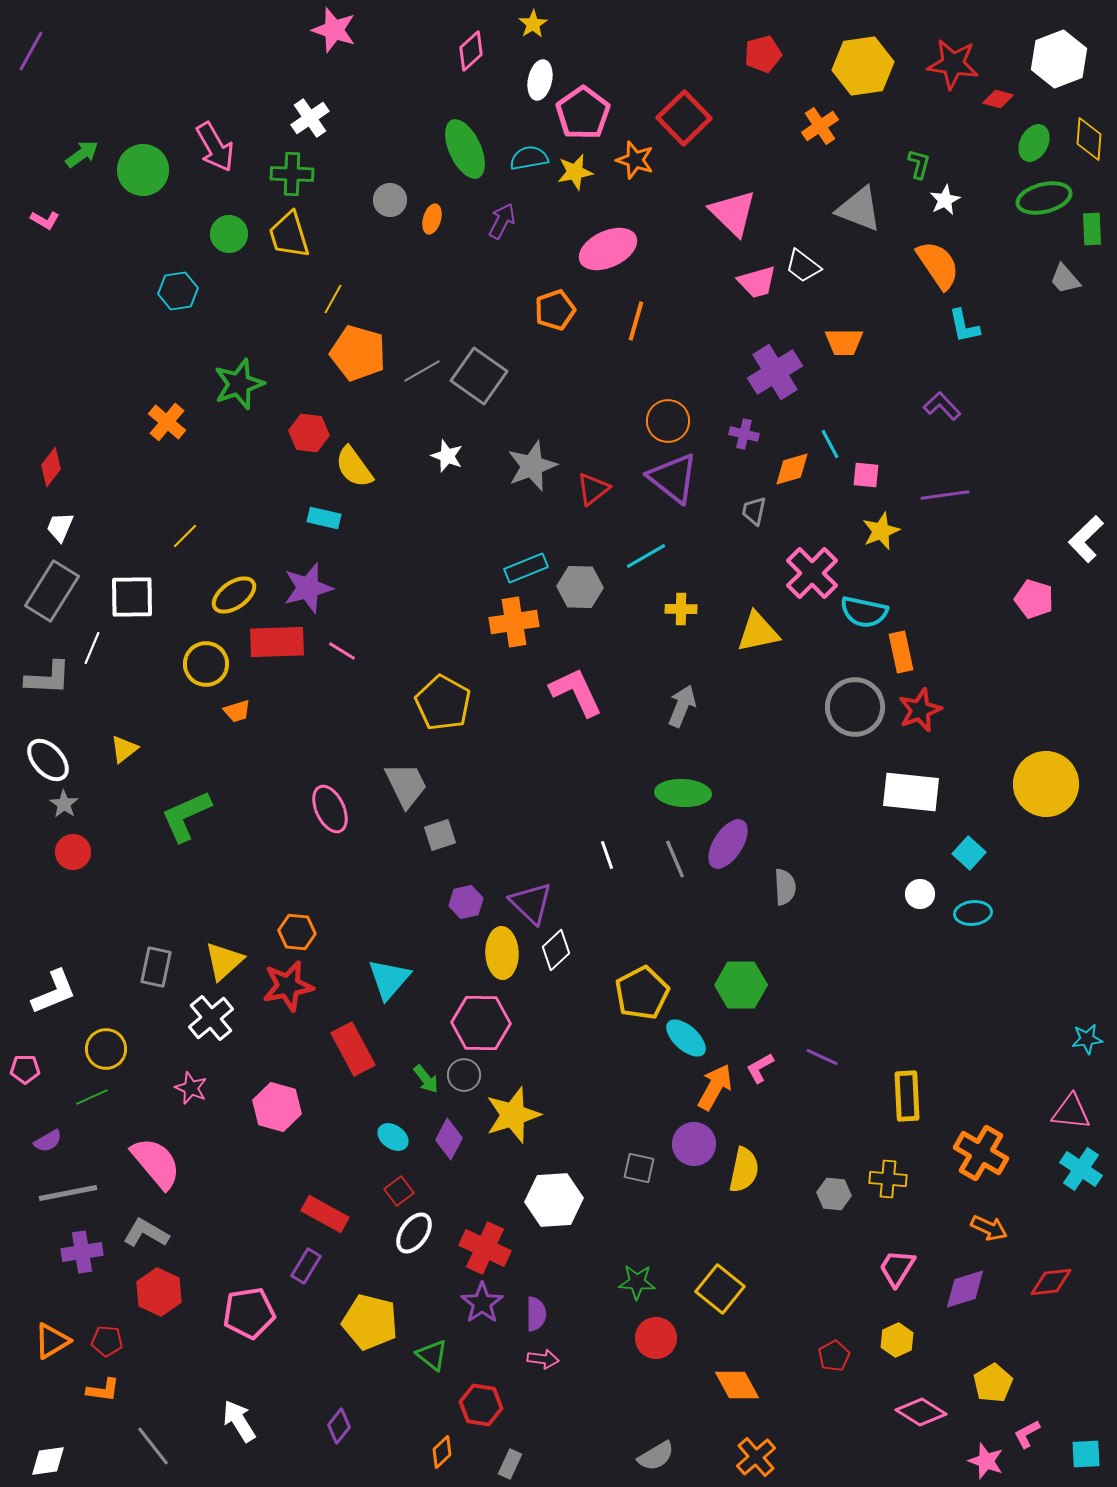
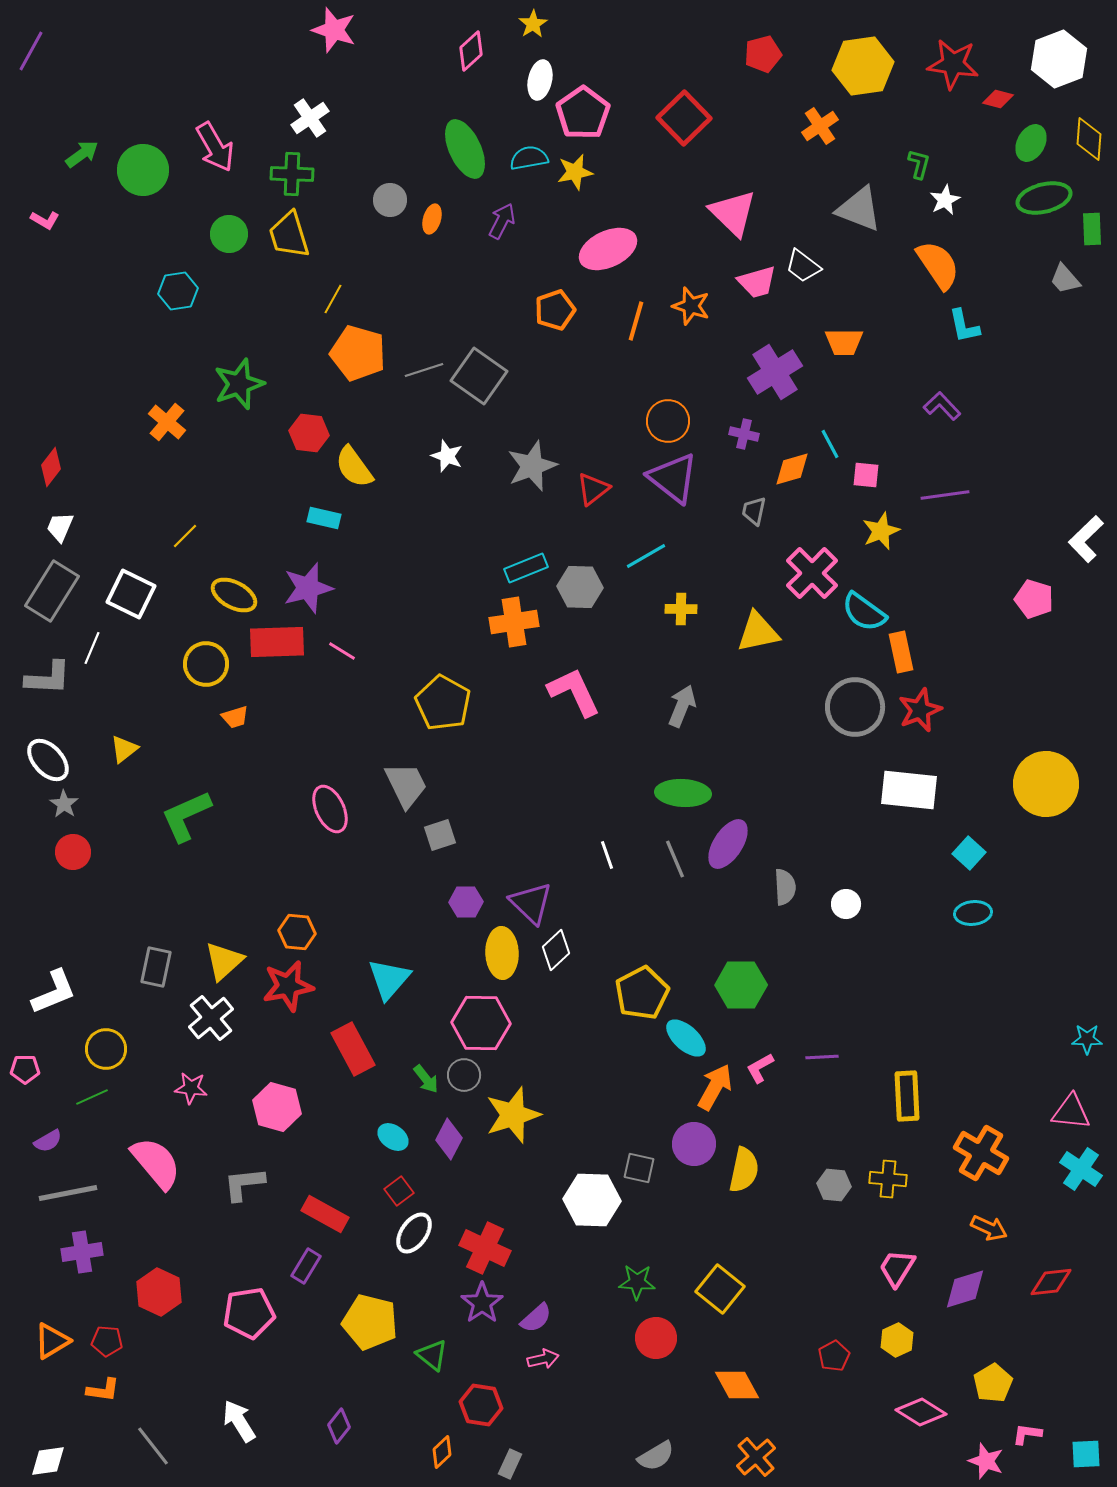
green ellipse at (1034, 143): moved 3 px left
orange star at (635, 160): moved 56 px right, 146 px down
gray line at (422, 371): moved 2 px right, 1 px up; rotated 12 degrees clockwise
yellow ellipse at (234, 595): rotated 63 degrees clockwise
white square at (132, 597): moved 1 px left, 3 px up; rotated 27 degrees clockwise
cyan semicircle at (864, 612): rotated 24 degrees clockwise
pink L-shape at (576, 692): moved 2 px left
orange trapezoid at (237, 711): moved 2 px left, 6 px down
white rectangle at (911, 792): moved 2 px left, 2 px up
white circle at (920, 894): moved 74 px left, 10 px down
purple hexagon at (466, 902): rotated 12 degrees clockwise
cyan star at (1087, 1039): rotated 8 degrees clockwise
purple line at (822, 1057): rotated 28 degrees counterclockwise
pink star at (191, 1088): rotated 16 degrees counterclockwise
gray hexagon at (834, 1194): moved 9 px up
white hexagon at (554, 1200): moved 38 px right; rotated 6 degrees clockwise
gray L-shape at (146, 1233): moved 98 px right, 49 px up; rotated 36 degrees counterclockwise
purple semicircle at (536, 1314): moved 4 px down; rotated 48 degrees clockwise
pink arrow at (543, 1359): rotated 20 degrees counterclockwise
pink L-shape at (1027, 1434): rotated 36 degrees clockwise
